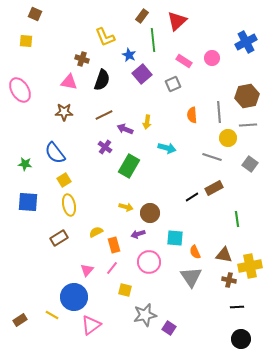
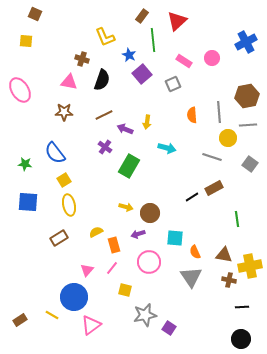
black line at (237, 307): moved 5 px right
